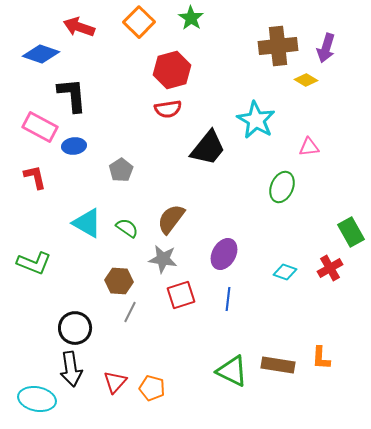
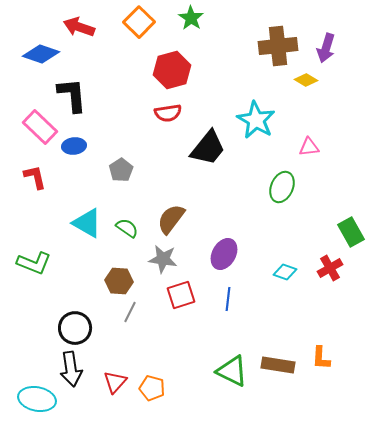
red semicircle: moved 4 px down
pink rectangle: rotated 16 degrees clockwise
